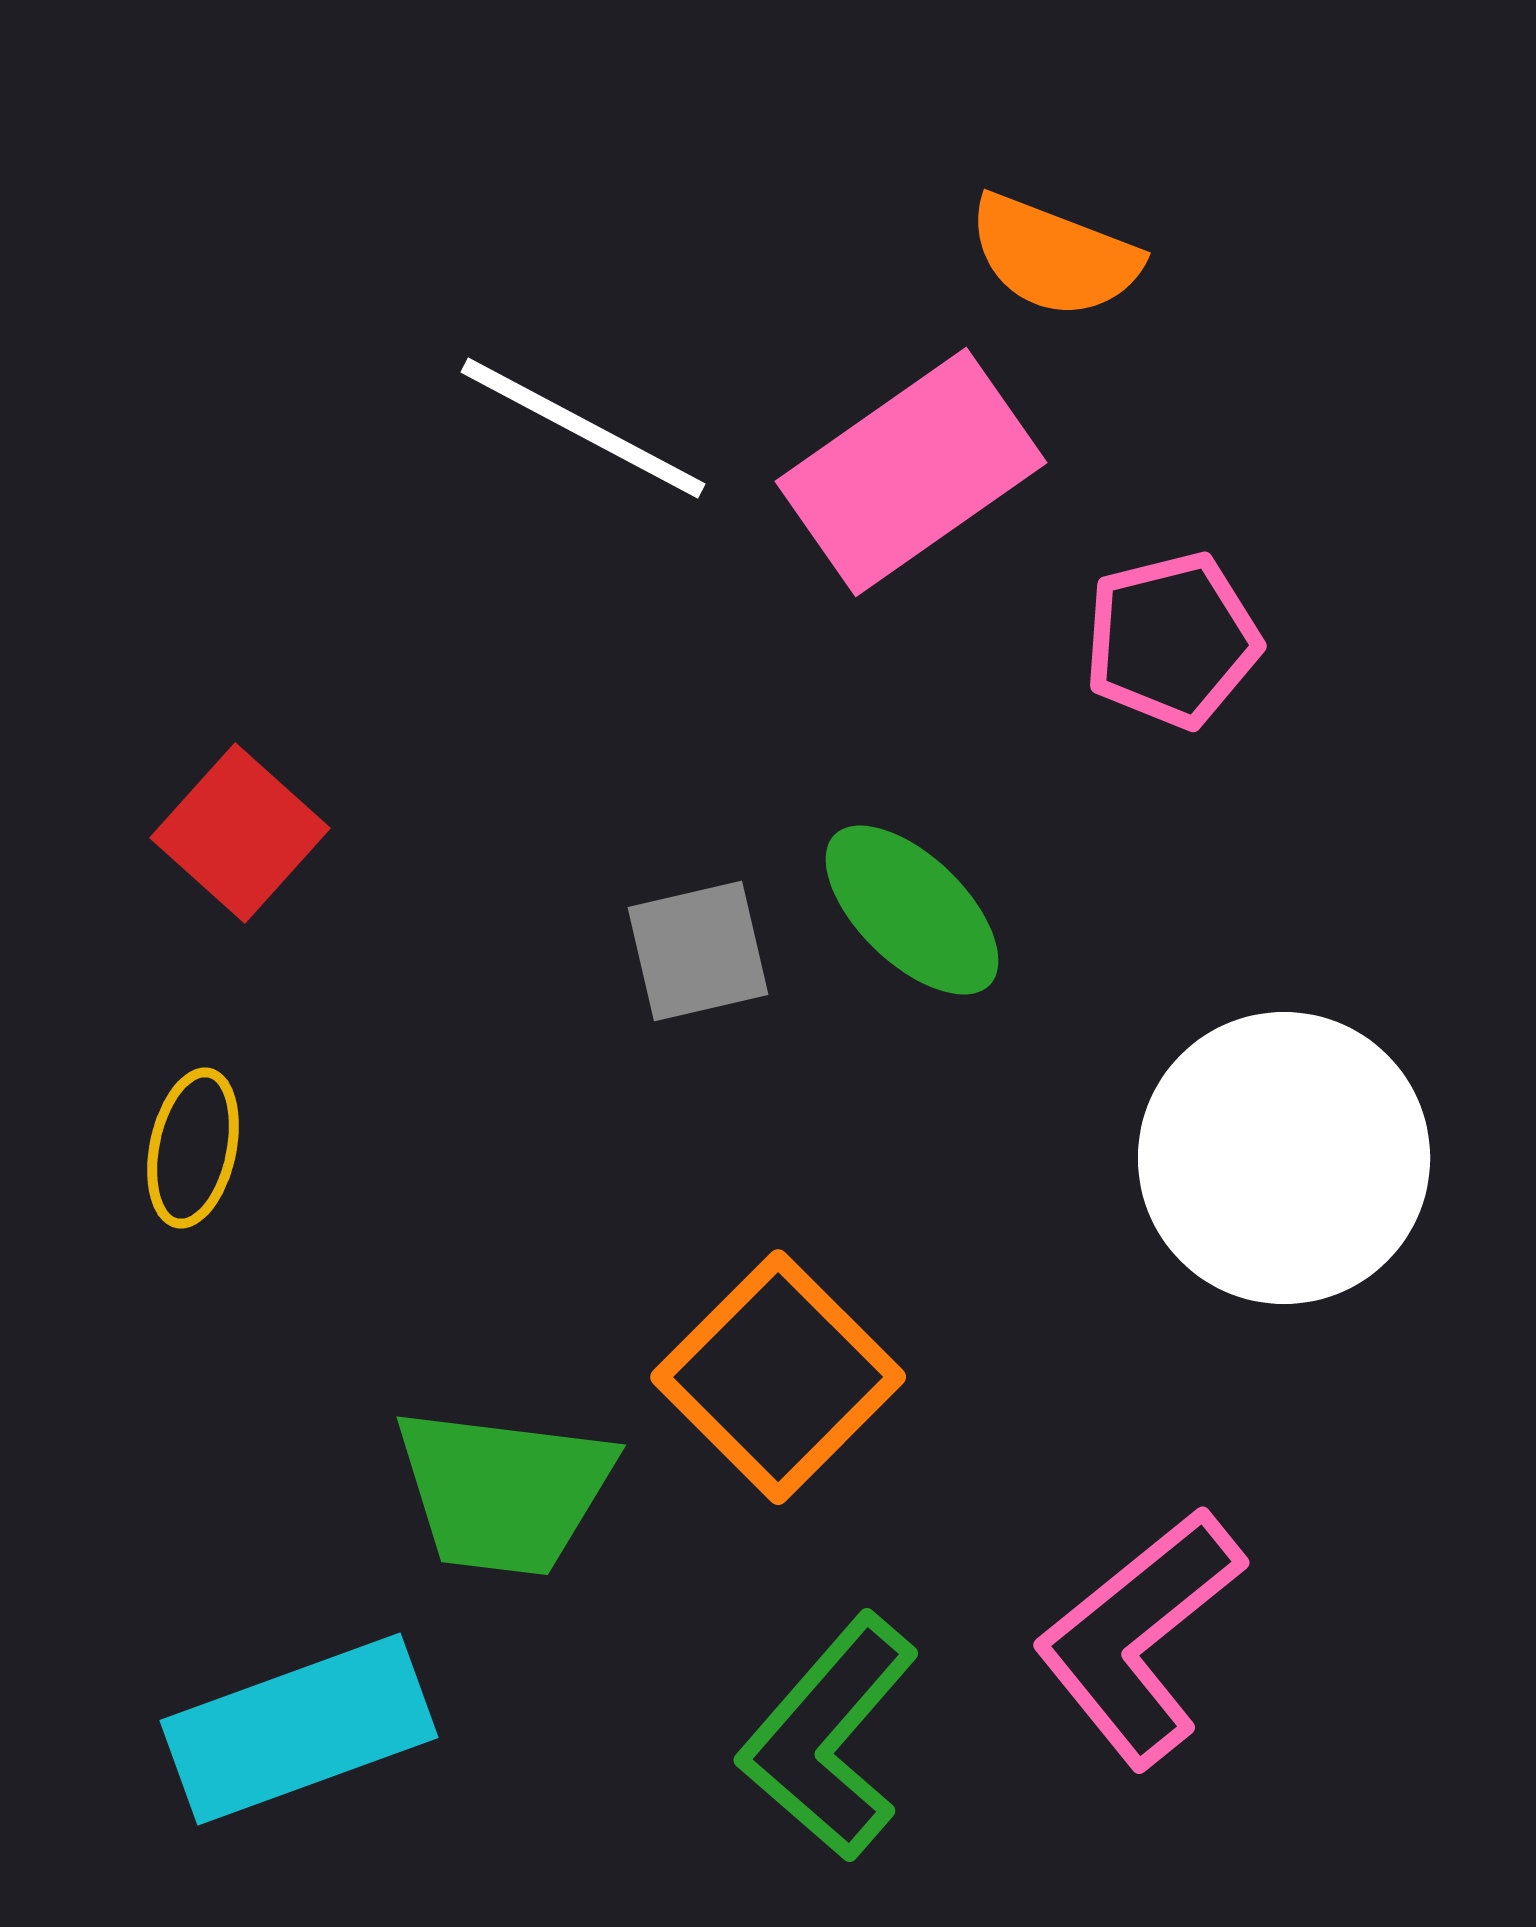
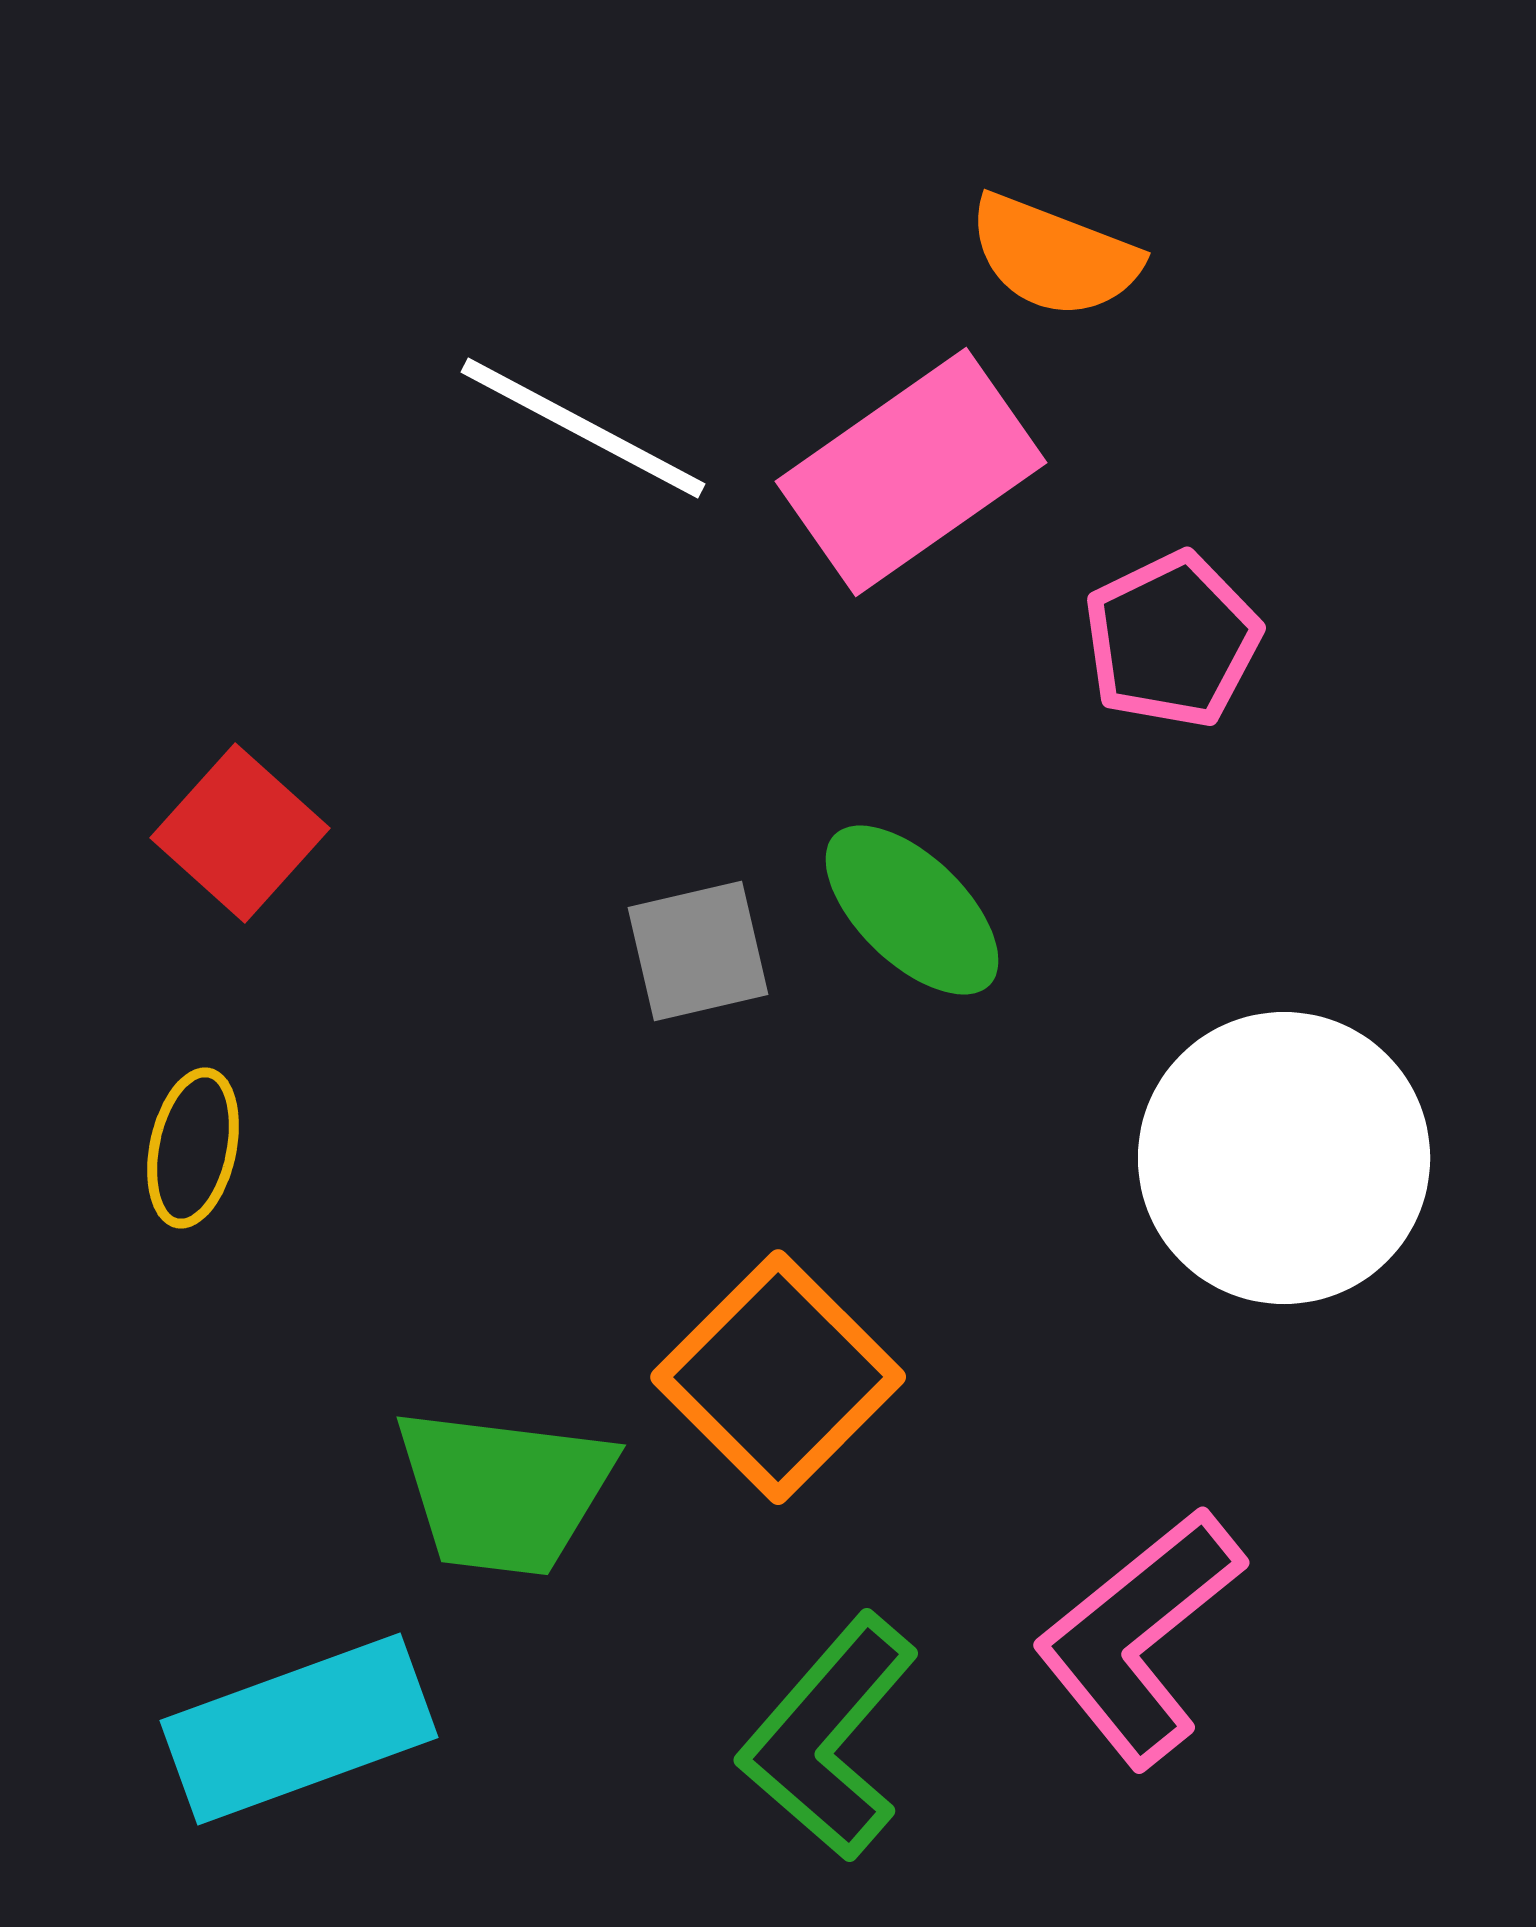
pink pentagon: rotated 12 degrees counterclockwise
